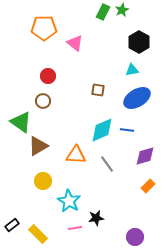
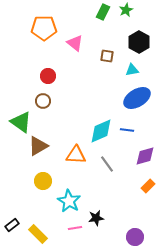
green star: moved 4 px right
brown square: moved 9 px right, 34 px up
cyan diamond: moved 1 px left, 1 px down
